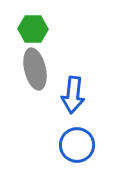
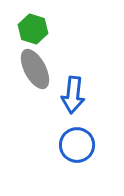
green hexagon: rotated 16 degrees clockwise
gray ellipse: rotated 15 degrees counterclockwise
